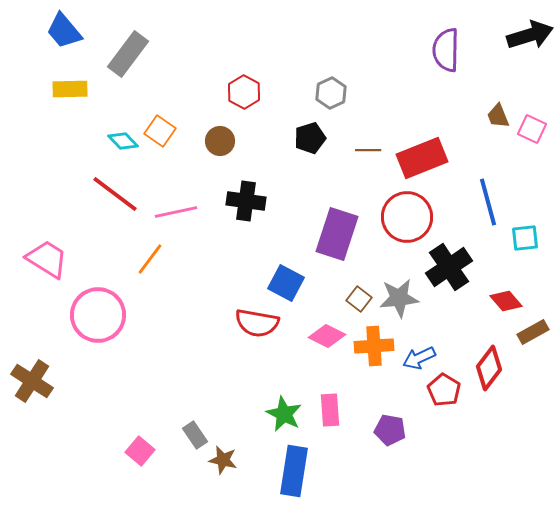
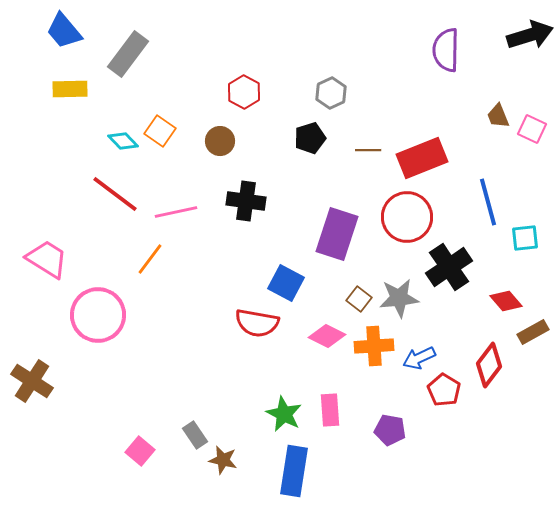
red diamond at (489, 368): moved 3 px up
